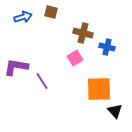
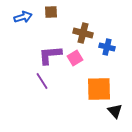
brown square: rotated 16 degrees counterclockwise
purple L-shape: moved 34 px right, 12 px up; rotated 15 degrees counterclockwise
